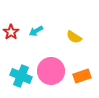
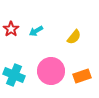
red star: moved 3 px up
yellow semicircle: rotated 84 degrees counterclockwise
cyan cross: moved 7 px left, 1 px up
